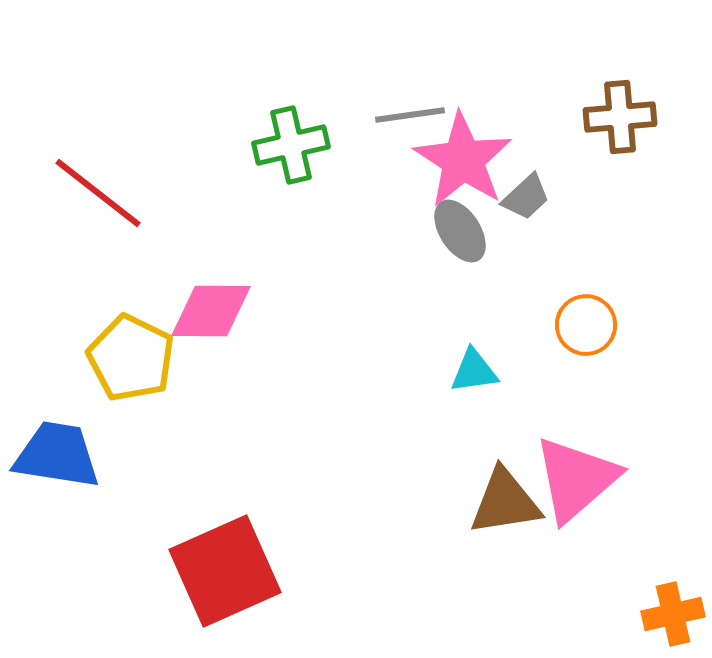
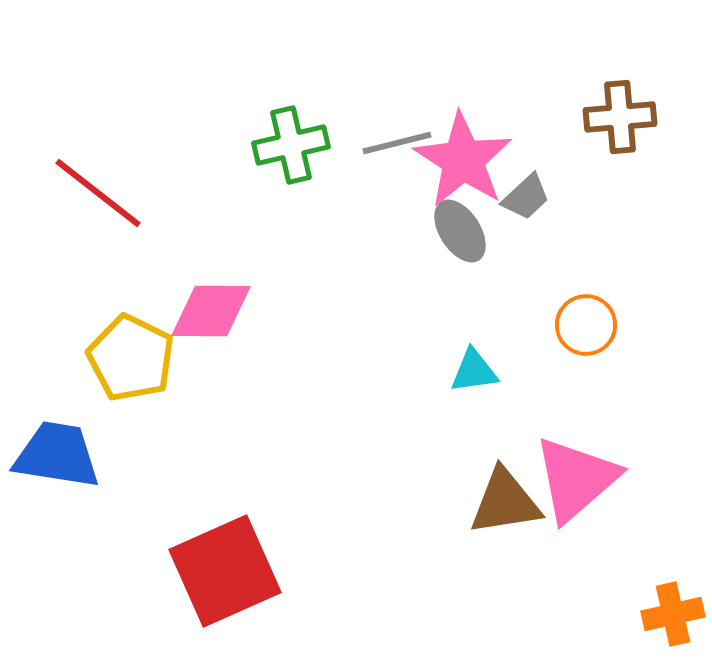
gray line: moved 13 px left, 28 px down; rotated 6 degrees counterclockwise
